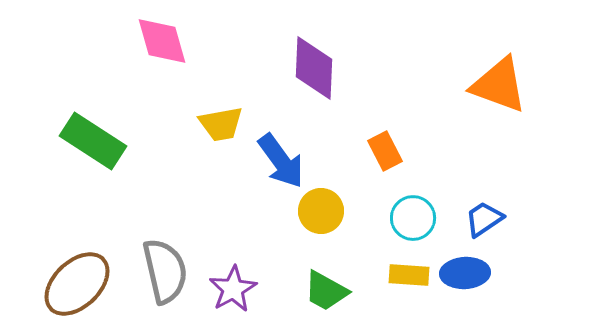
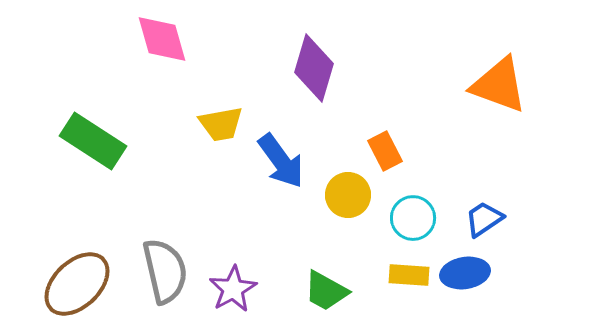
pink diamond: moved 2 px up
purple diamond: rotated 14 degrees clockwise
yellow circle: moved 27 px right, 16 px up
blue ellipse: rotated 6 degrees counterclockwise
